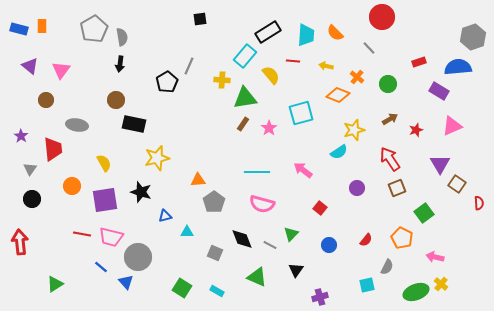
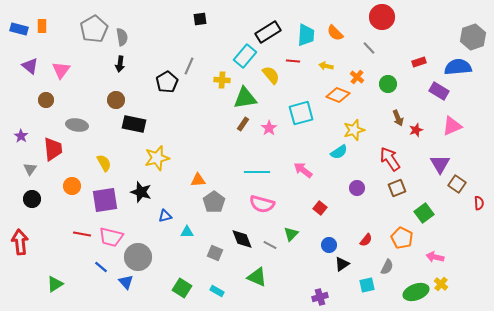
brown arrow at (390, 119): moved 8 px right, 1 px up; rotated 98 degrees clockwise
black triangle at (296, 270): moved 46 px right, 6 px up; rotated 21 degrees clockwise
